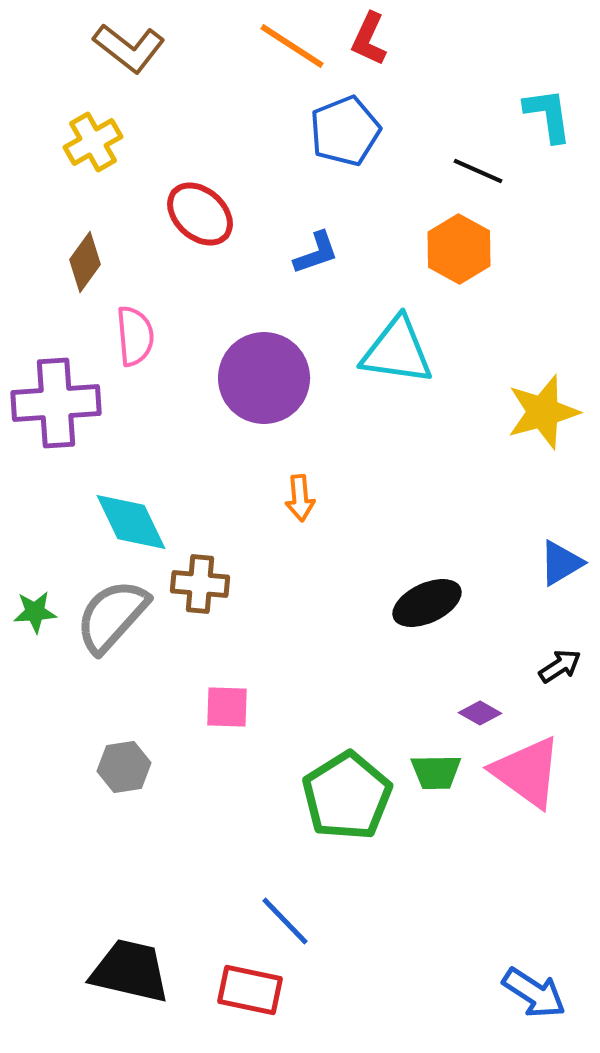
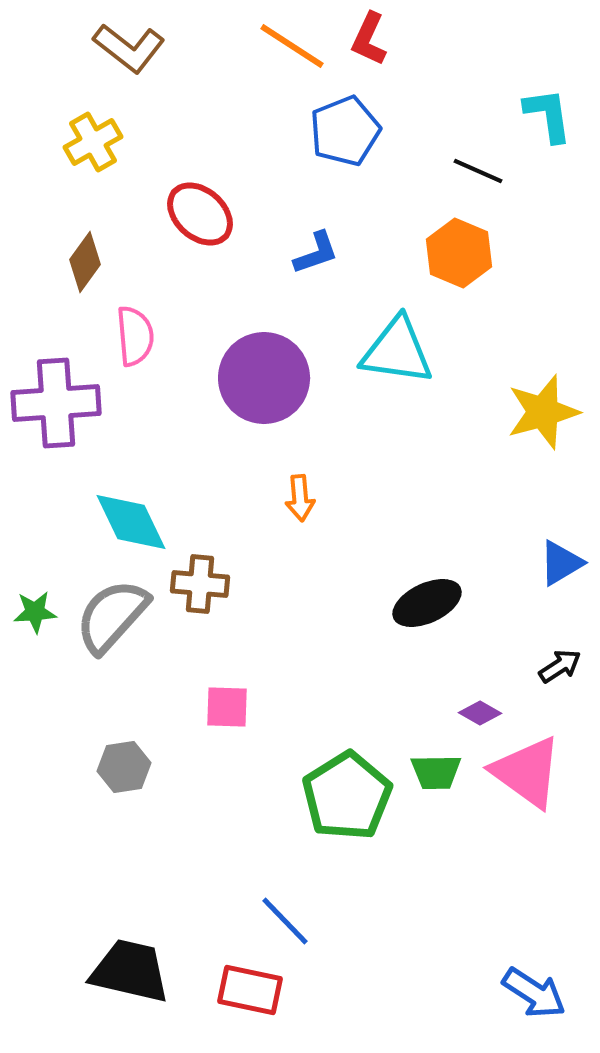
orange hexagon: moved 4 px down; rotated 6 degrees counterclockwise
